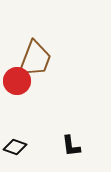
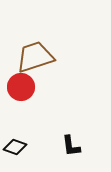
brown trapezoid: moved 2 px up; rotated 129 degrees counterclockwise
red circle: moved 4 px right, 6 px down
